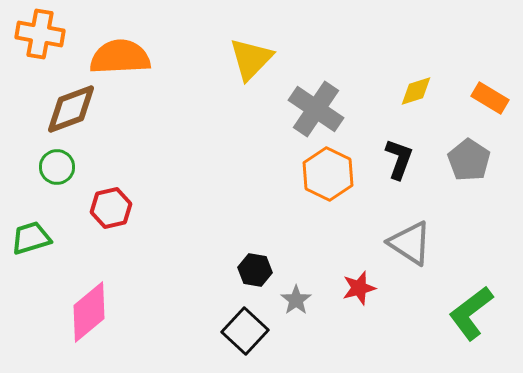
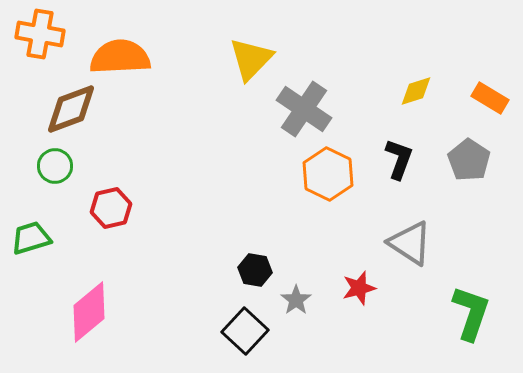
gray cross: moved 12 px left
green circle: moved 2 px left, 1 px up
green L-shape: rotated 146 degrees clockwise
